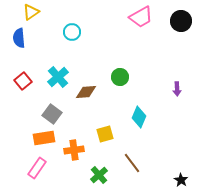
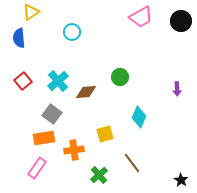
cyan cross: moved 4 px down
